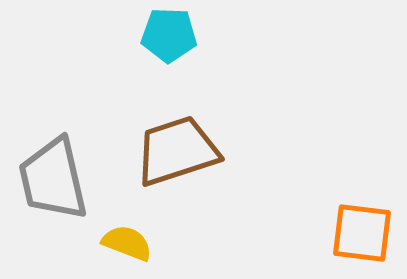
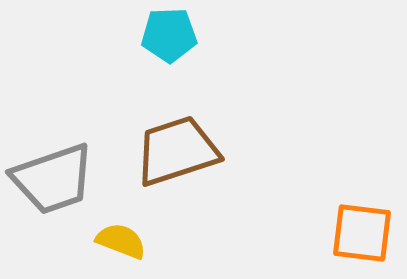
cyan pentagon: rotated 4 degrees counterclockwise
gray trapezoid: rotated 96 degrees counterclockwise
yellow semicircle: moved 6 px left, 2 px up
